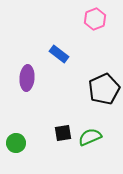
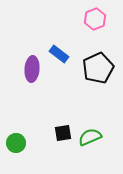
purple ellipse: moved 5 px right, 9 px up
black pentagon: moved 6 px left, 21 px up
